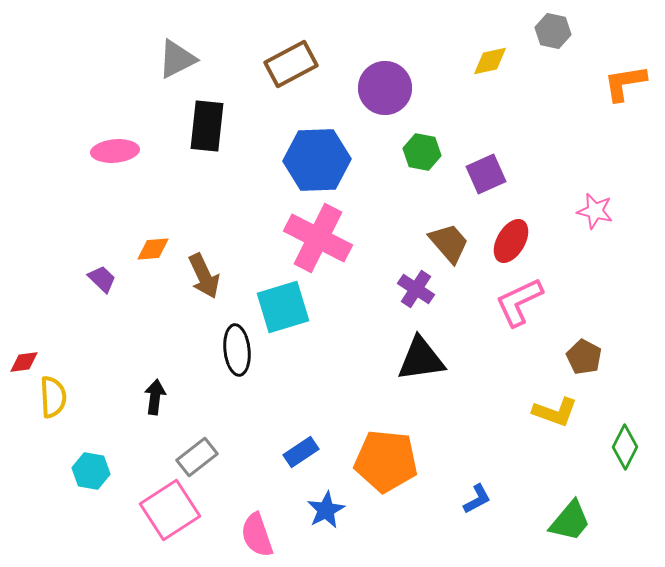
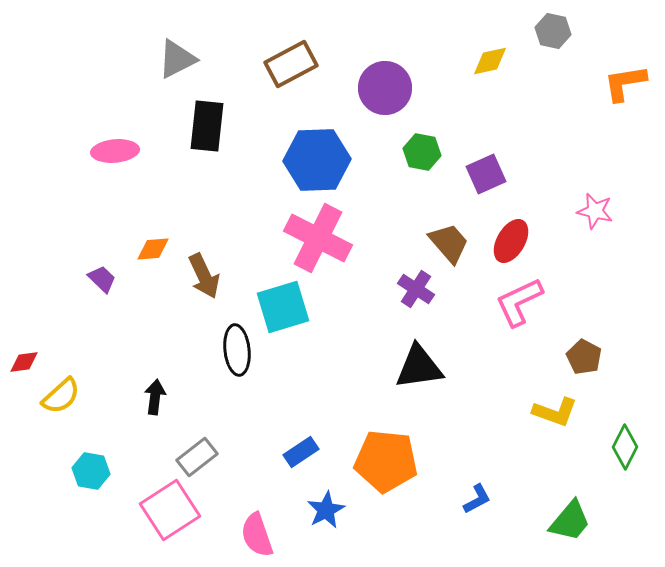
black triangle: moved 2 px left, 8 px down
yellow semicircle: moved 8 px right, 1 px up; rotated 51 degrees clockwise
